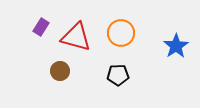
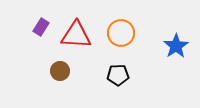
red triangle: moved 2 px up; rotated 12 degrees counterclockwise
